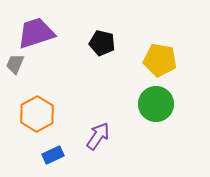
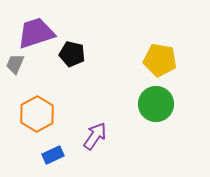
black pentagon: moved 30 px left, 11 px down
purple arrow: moved 3 px left
